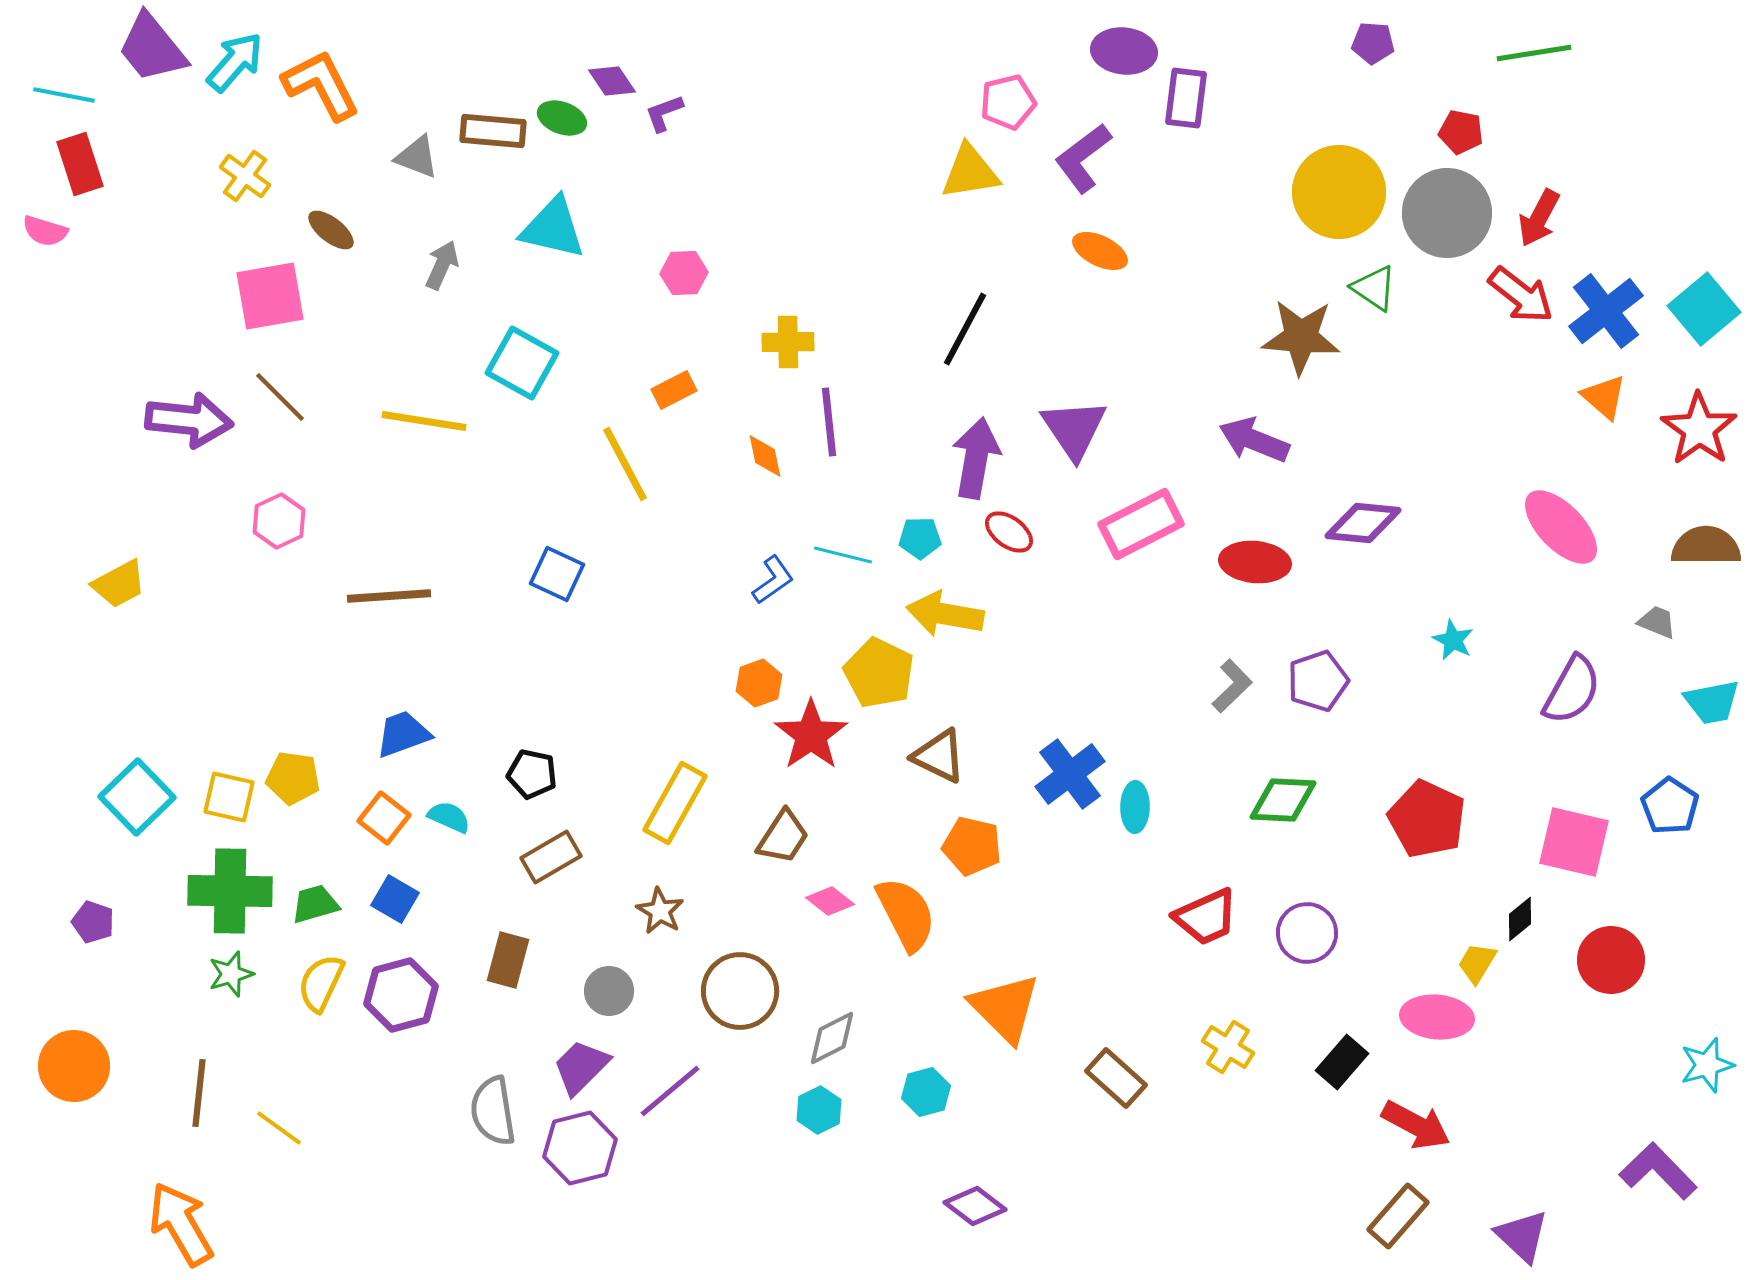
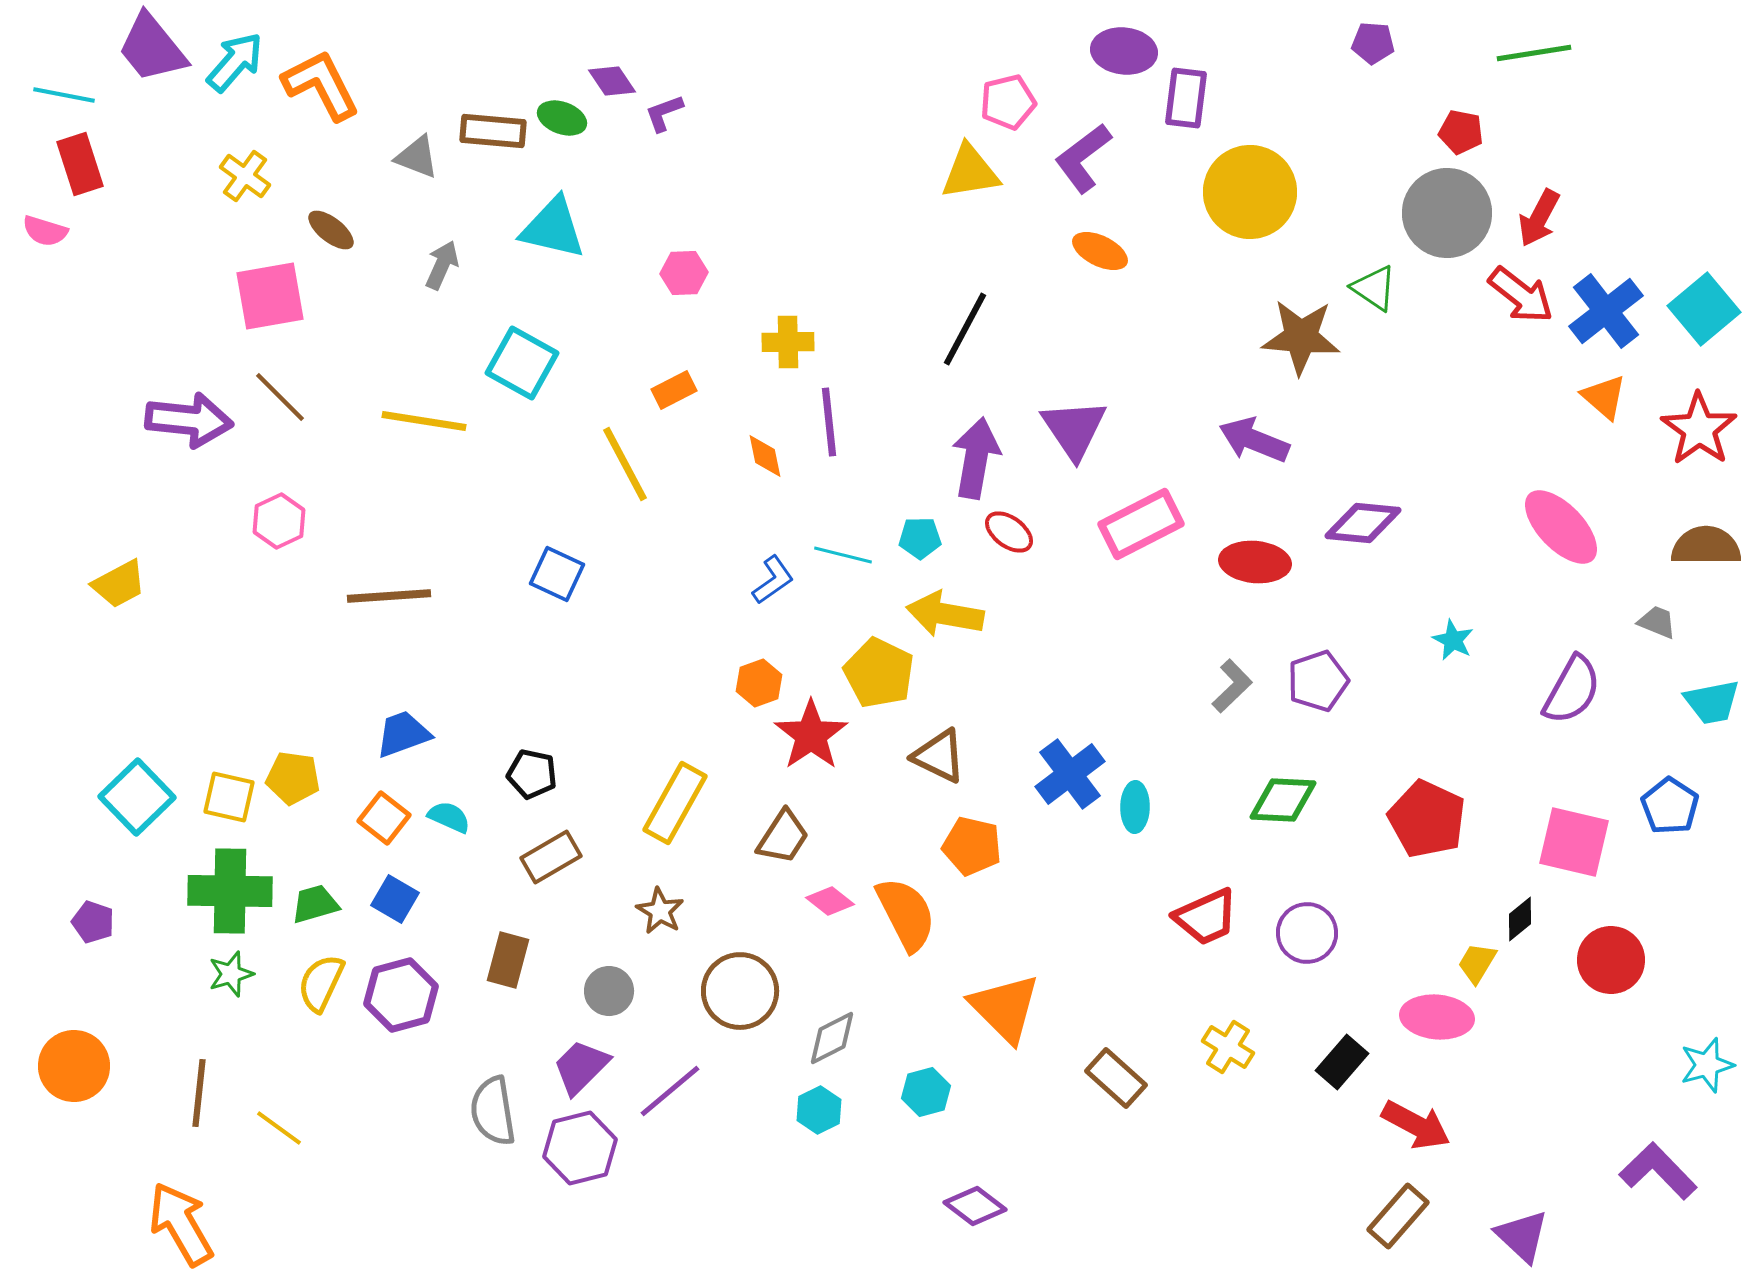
yellow circle at (1339, 192): moved 89 px left
